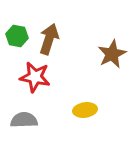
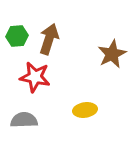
green hexagon: rotated 15 degrees counterclockwise
